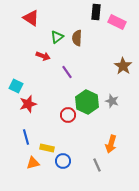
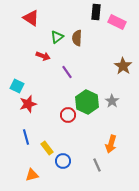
cyan square: moved 1 px right
gray star: rotated 16 degrees clockwise
yellow rectangle: rotated 40 degrees clockwise
orange triangle: moved 1 px left, 12 px down
